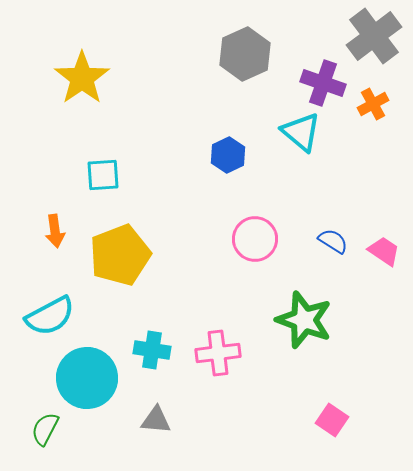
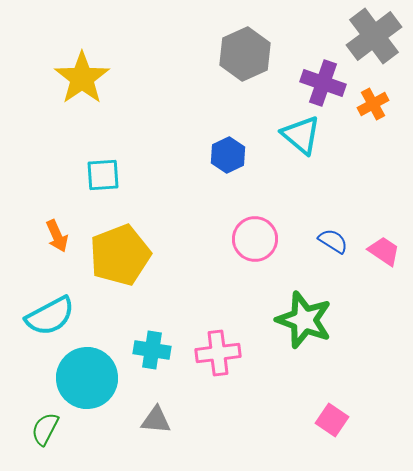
cyan triangle: moved 3 px down
orange arrow: moved 2 px right, 5 px down; rotated 16 degrees counterclockwise
